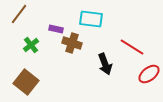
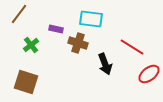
brown cross: moved 6 px right
brown square: rotated 20 degrees counterclockwise
